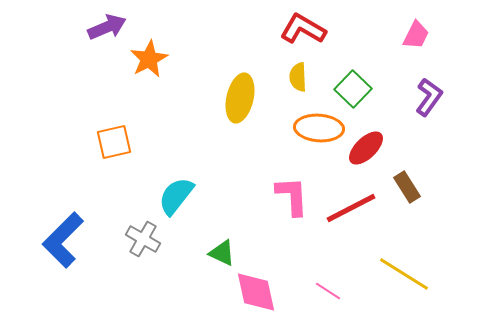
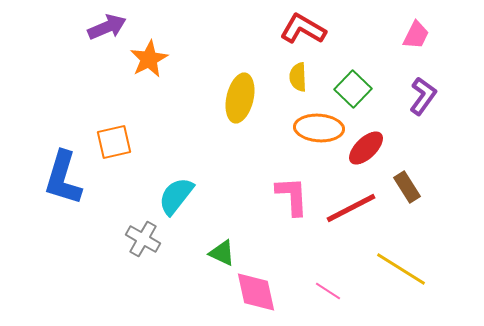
purple L-shape: moved 6 px left, 1 px up
blue L-shape: moved 62 px up; rotated 28 degrees counterclockwise
yellow line: moved 3 px left, 5 px up
